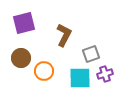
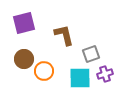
brown L-shape: rotated 40 degrees counterclockwise
brown circle: moved 3 px right, 1 px down
